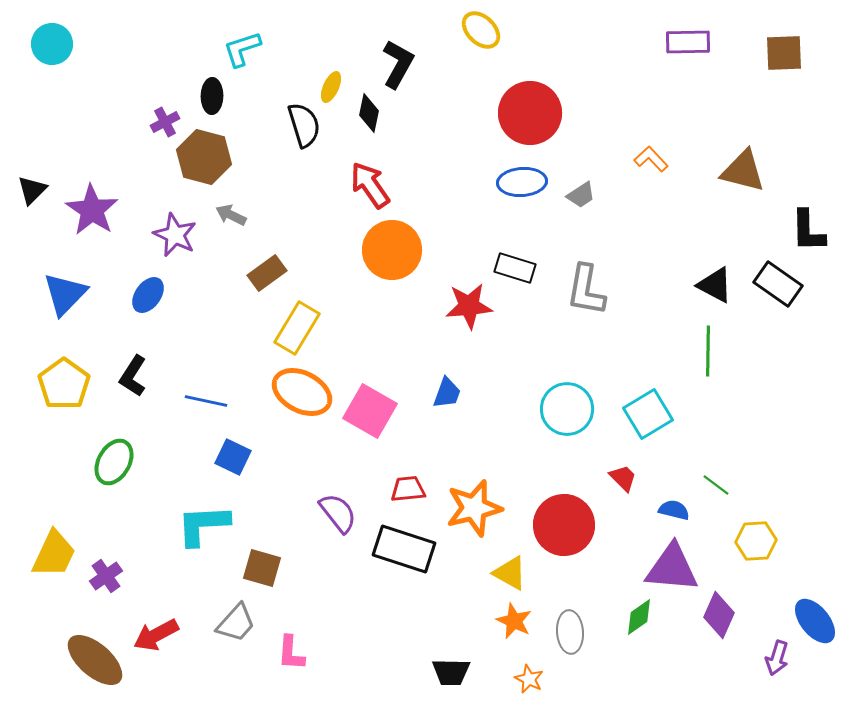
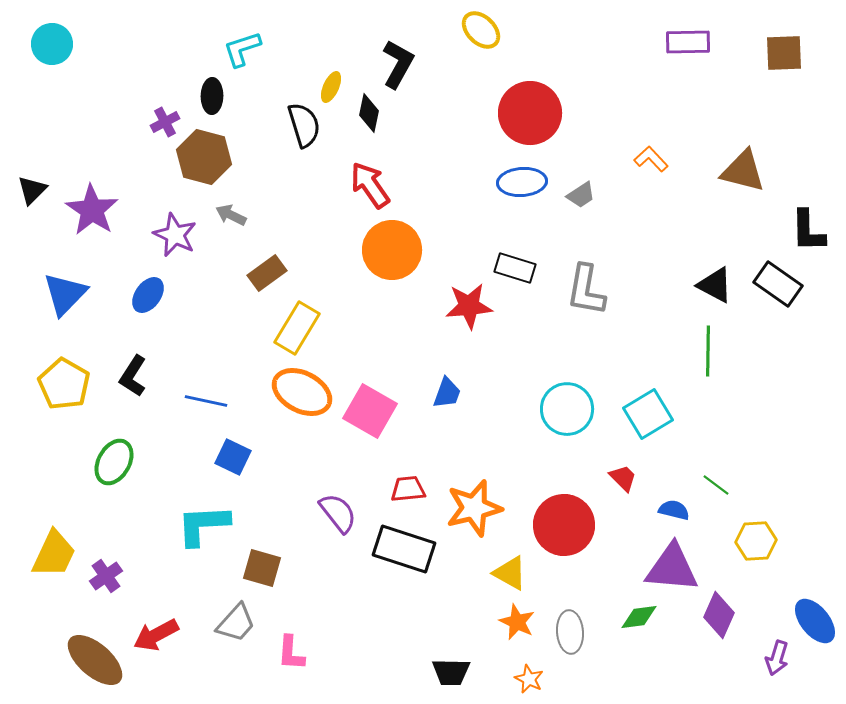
yellow pentagon at (64, 384): rotated 6 degrees counterclockwise
green diamond at (639, 617): rotated 27 degrees clockwise
orange star at (514, 621): moved 3 px right, 1 px down
